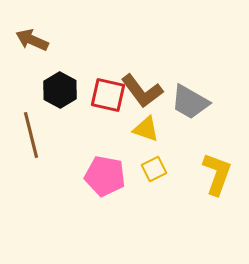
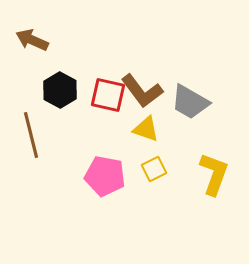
yellow L-shape: moved 3 px left
